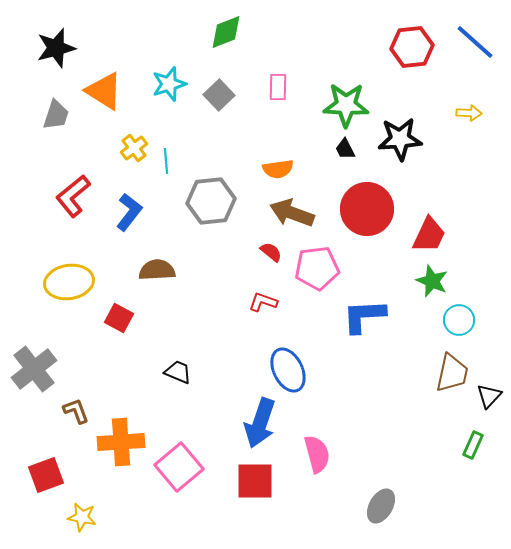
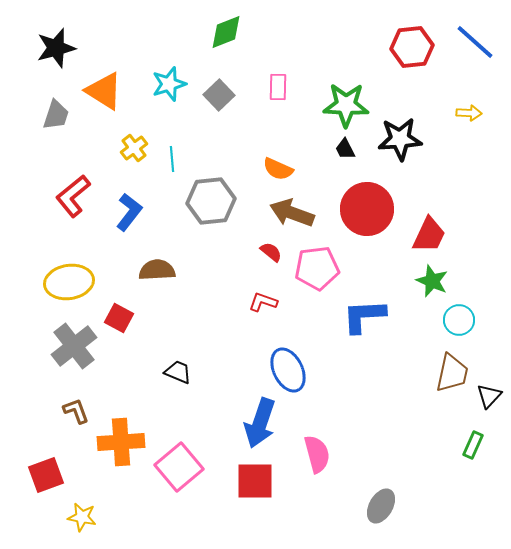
cyan line at (166, 161): moved 6 px right, 2 px up
orange semicircle at (278, 169): rotated 32 degrees clockwise
gray cross at (34, 369): moved 40 px right, 23 px up
